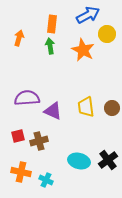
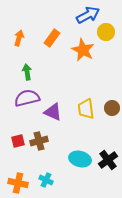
orange rectangle: moved 14 px down; rotated 30 degrees clockwise
yellow circle: moved 1 px left, 2 px up
green arrow: moved 23 px left, 26 px down
purple semicircle: rotated 10 degrees counterclockwise
yellow trapezoid: moved 2 px down
purple triangle: moved 1 px down
red square: moved 5 px down
cyan ellipse: moved 1 px right, 2 px up
orange cross: moved 3 px left, 11 px down
